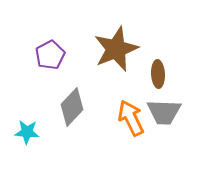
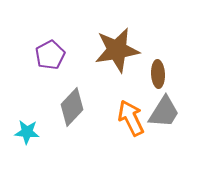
brown star: moved 1 px right, 1 px down; rotated 12 degrees clockwise
gray trapezoid: rotated 60 degrees counterclockwise
